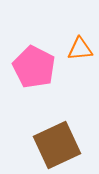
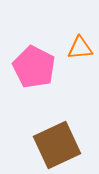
orange triangle: moved 1 px up
